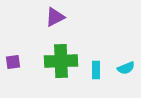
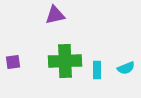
purple triangle: moved 2 px up; rotated 15 degrees clockwise
green cross: moved 4 px right
cyan rectangle: moved 1 px right
